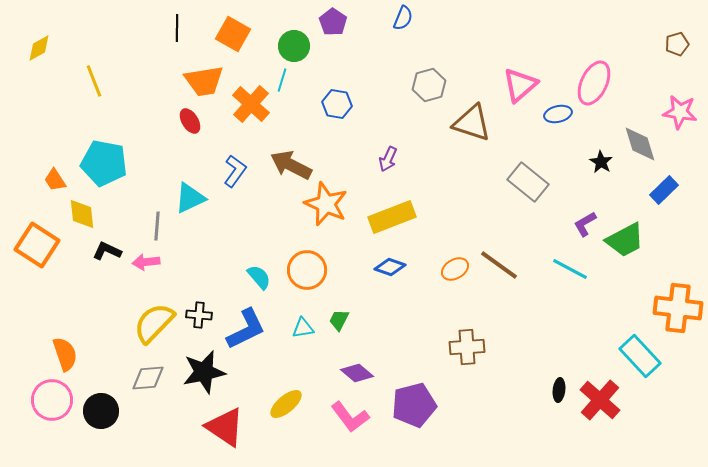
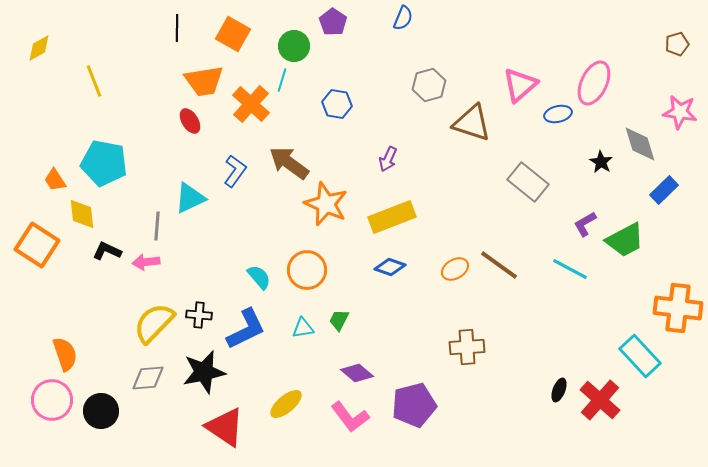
brown arrow at (291, 165): moved 2 px left, 2 px up; rotated 9 degrees clockwise
black ellipse at (559, 390): rotated 15 degrees clockwise
